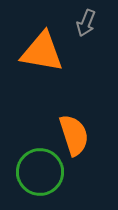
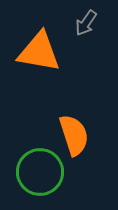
gray arrow: rotated 12 degrees clockwise
orange triangle: moved 3 px left
